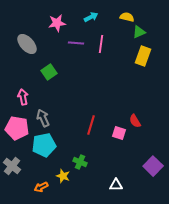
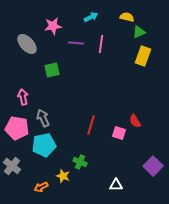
pink star: moved 4 px left, 3 px down
green square: moved 3 px right, 2 px up; rotated 21 degrees clockwise
